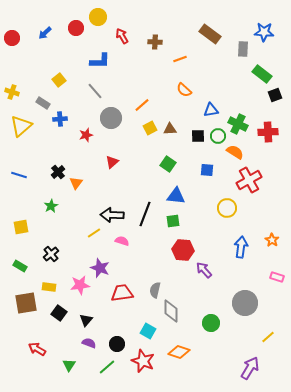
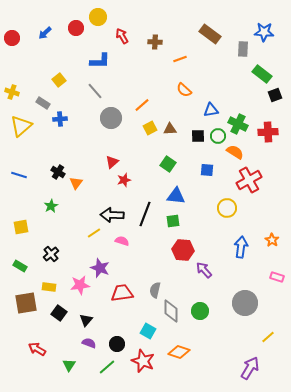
red star at (86, 135): moved 38 px right, 45 px down
black cross at (58, 172): rotated 16 degrees counterclockwise
green circle at (211, 323): moved 11 px left, 12 px up
